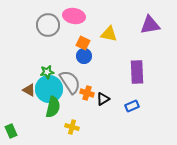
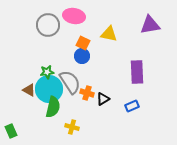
blue circle: moved 2 px left
